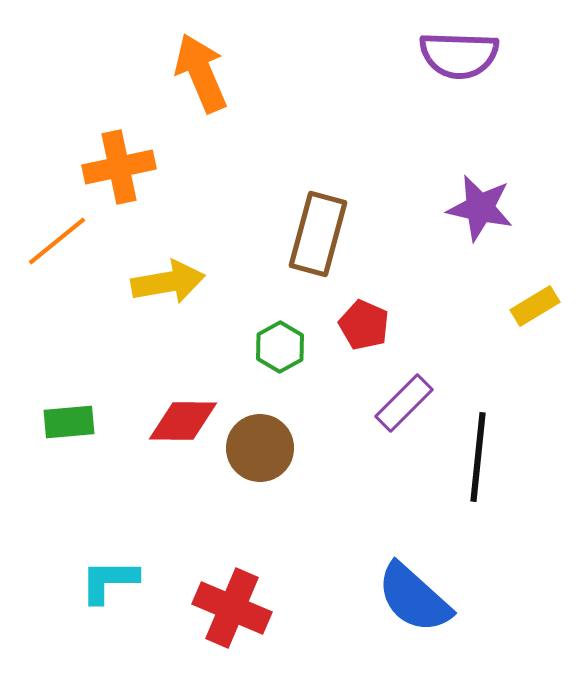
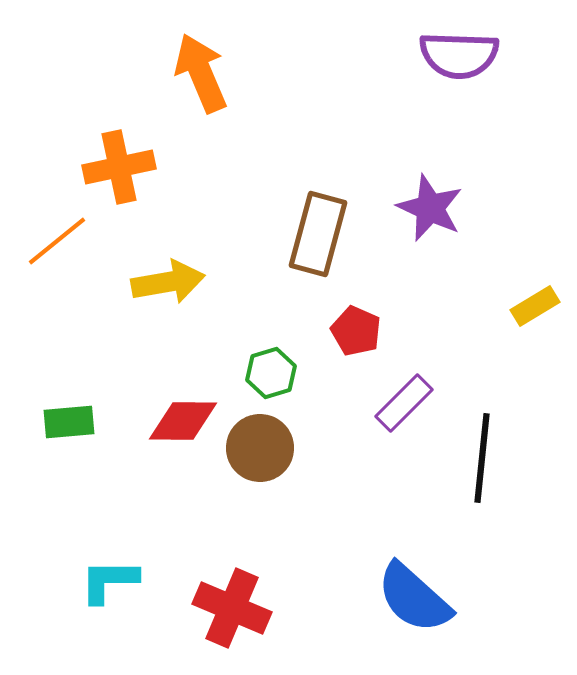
purple star: moved 50 px left; rotated 12 degrees clockwise
red pentagon: moved 8 px left, 6 px down
green hexagon: moved 9 px left, 26 px down; rotated 12 degrees clockwise
black line: moved 4 px right, 1 px down
